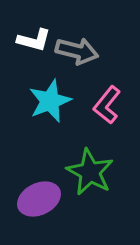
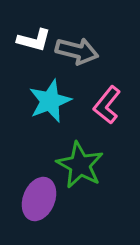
green star: moved 10 px left, 7 px up
purple ellipse: rotated 42 degrees counterclockwise
